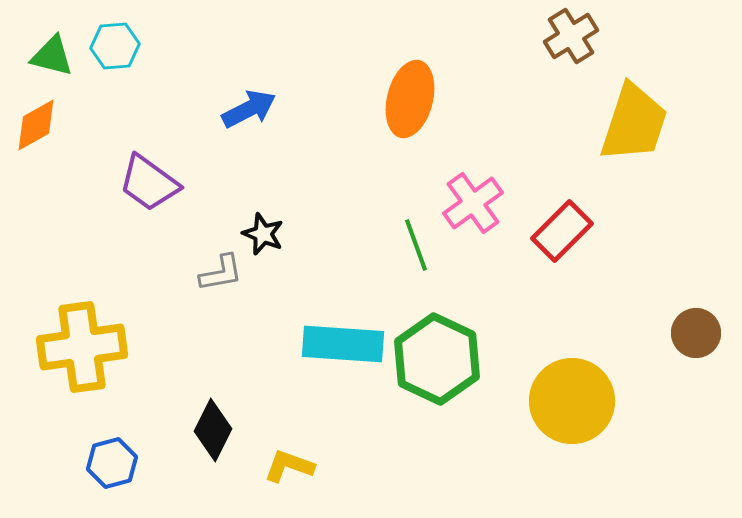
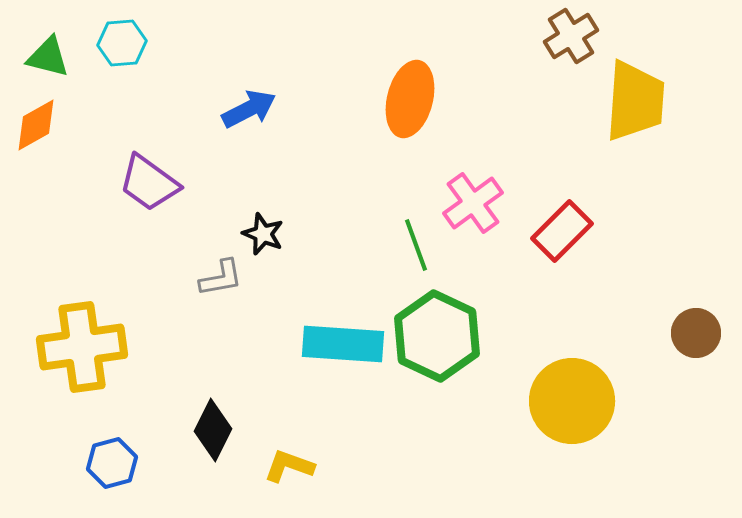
cyan hexagon: moved 7 px right, 3 px up
green triangle: moved 4 px left, 1 px down
yellow trapezoid: moved 1 px right, 22 px up; rotated 14 degrees counterclockwise
gray L-shape: moved 5 px down
green hexagon: moved 23 px up
